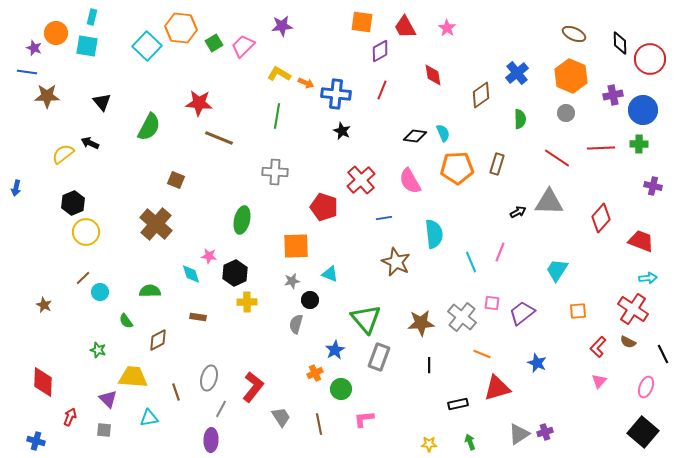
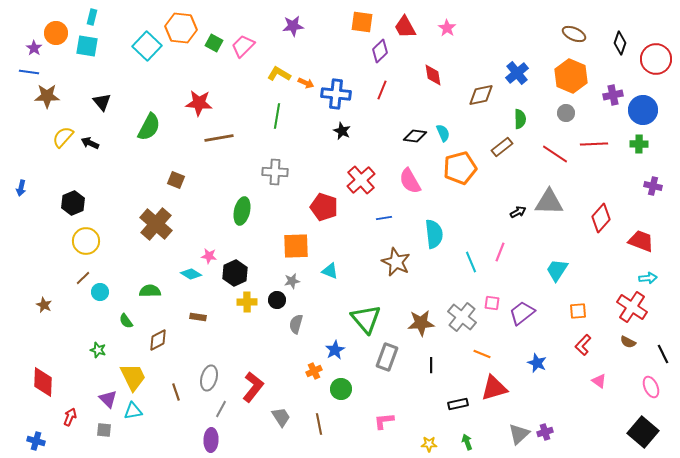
purple star at (282, 26): moved 11 px right
green square at (214, 43): rotated 30 degrees counterclockwise
black diamond at (620, 43): rotated 20 degrees clockwise
purple star at (34, 48): rotated 14 degrees clockwise
purple diamond at (380, 51): rotated 15 degrees counterclockwise
red circle at (650, 59): moved 6 px right
blue line at (27, 72): moved 2 px right
brown diamond at (481, 95): rotated 24 degrees clockwise
brown line at (219, 138): rotated 32 degrees counterclockwise
red line at (601, 148): moved 7 px left, 4 px up
yellow semicircle at (63, 154): moved 17 px up; rotated 10 degrees counterclockwise
red line at (557, 158): moved 2 px left, 4 px up
brown rectangle at (497, 164): moved 5 px right, 17 px up; rotated 35 degrees clockwise
orange pentagon at (457, 168): moved 3 px right; rotated 12 degrees counterclockwise
blue arrow at (16, 188): moved 5 px right
green ellipse at (242, 220): moved 9 px up
yellow circle at (86, 232): moved 9 px down
cyan diamond at (191, 274): rotated 40 degrees counterclockwise
cyan triangle at (330, 274): moved 3 px up
black circle at (310, 300): moved 33 px left
red cross at (633, 309): moved 1 px left, 2 px up
red L-shape at (598, 347): moved 15 px left, 2 px up
gray rectangle at (379, 357): moved 8 px right
black line at (429, 365): moved 2 px right
orange cross at (315, 373): moved 1 px left, 2 px up
yellow trapezoid at (133, 377): rotated 60 degrees clockwise
pink triangle at (599, 381): rotated 35 degrees counterclockwise
pink ellipse at (646, 387): moved 5 px right; rotated 45 degrees counterclockwise
red triangle at (497, 388): moved 3 px left
cyan triangle at (149, 418): moved 16 px left, 7 px up
pink L-shape at (364, 419): moved 20 px right, 2 px down
gray triangle at (519, 434): rotated 10 degrees counterclockwise
green arrow at (470, 442): moved 3 px left
